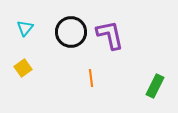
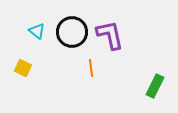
cyan triangle: moved 12 px right, 3 px down; rotated 30 degrees counterclockwise
black circle: moved 1 px right
yellow square: rotated 30 degrees counterclockwise
orange line: moved 10 px up
